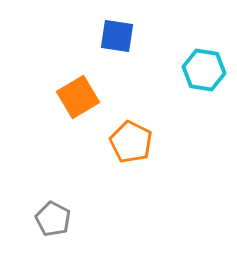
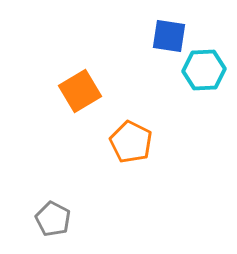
blue square: moved 52 px right
cyan hexagon: rotated 12 degrees counterclockwise
orange square: moved 2 px right, 6 px up
